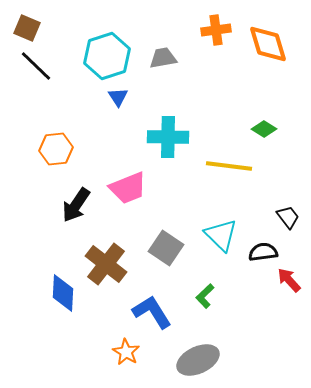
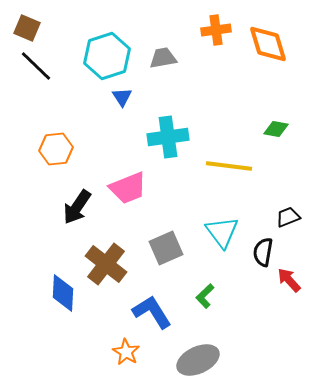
blue triangle: moved 4 px right
green diamond: moved 12 px right; rotated 20 degrees counterclockwise
cyan cross: rotated 9 degrees counterclockwise
black arrow: moved 1 px right, 2 px down
black trapezoid: rotated 75 degrees counterclockwise
cyan triangle: moved 1 px right, 3 px up; rotated 9 degrees clockwise
gray square: rotated 32 degrees clockwise
black semicircle: rotated 72 degrees counterclockwise
